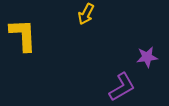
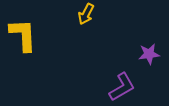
purple star: moved 2 px right, 3 px up
